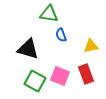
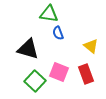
blue semicircle: moved 3 px left, 2 px up
yellow triangle: rotated 49 degrees clockwise
pink square: moved 1 px left, 4 px up
green square: rotated 15 degrees clockwise
